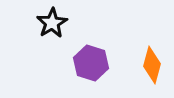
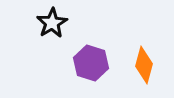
orange diamond: moved 8 px left
